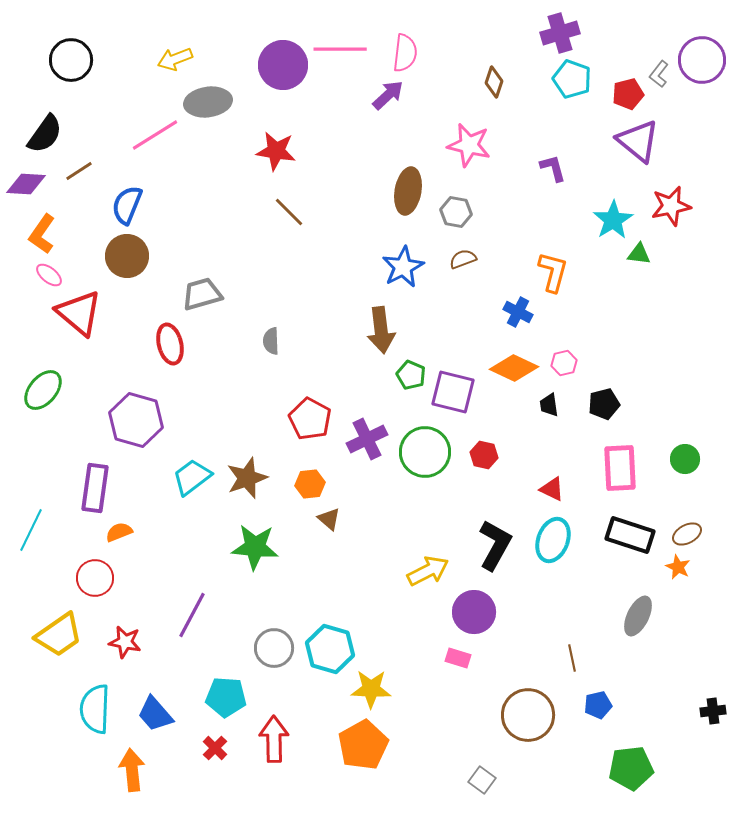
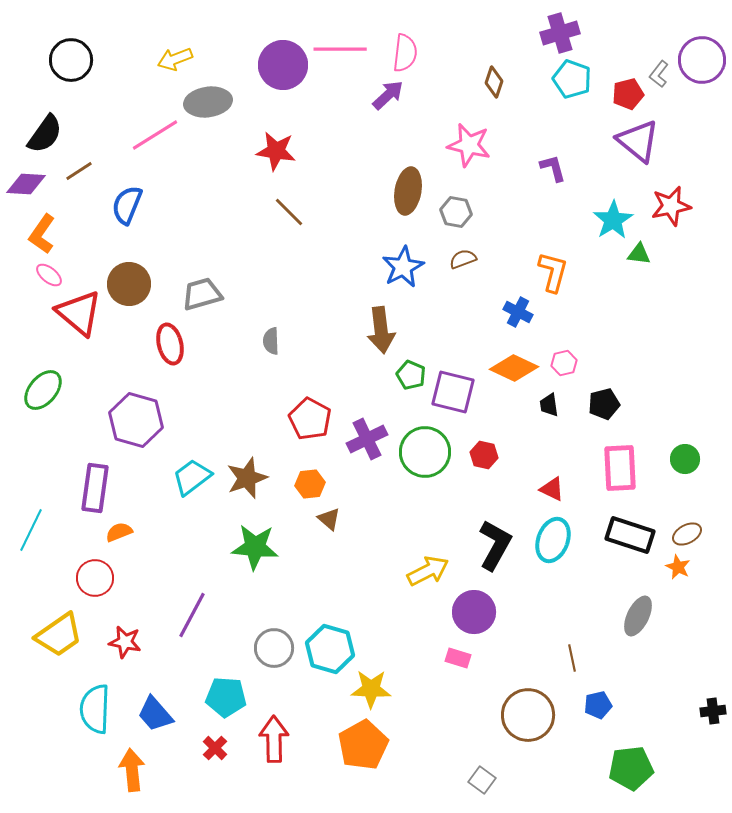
brown circle at (127, 256): moved 2 px right, 28 px down
